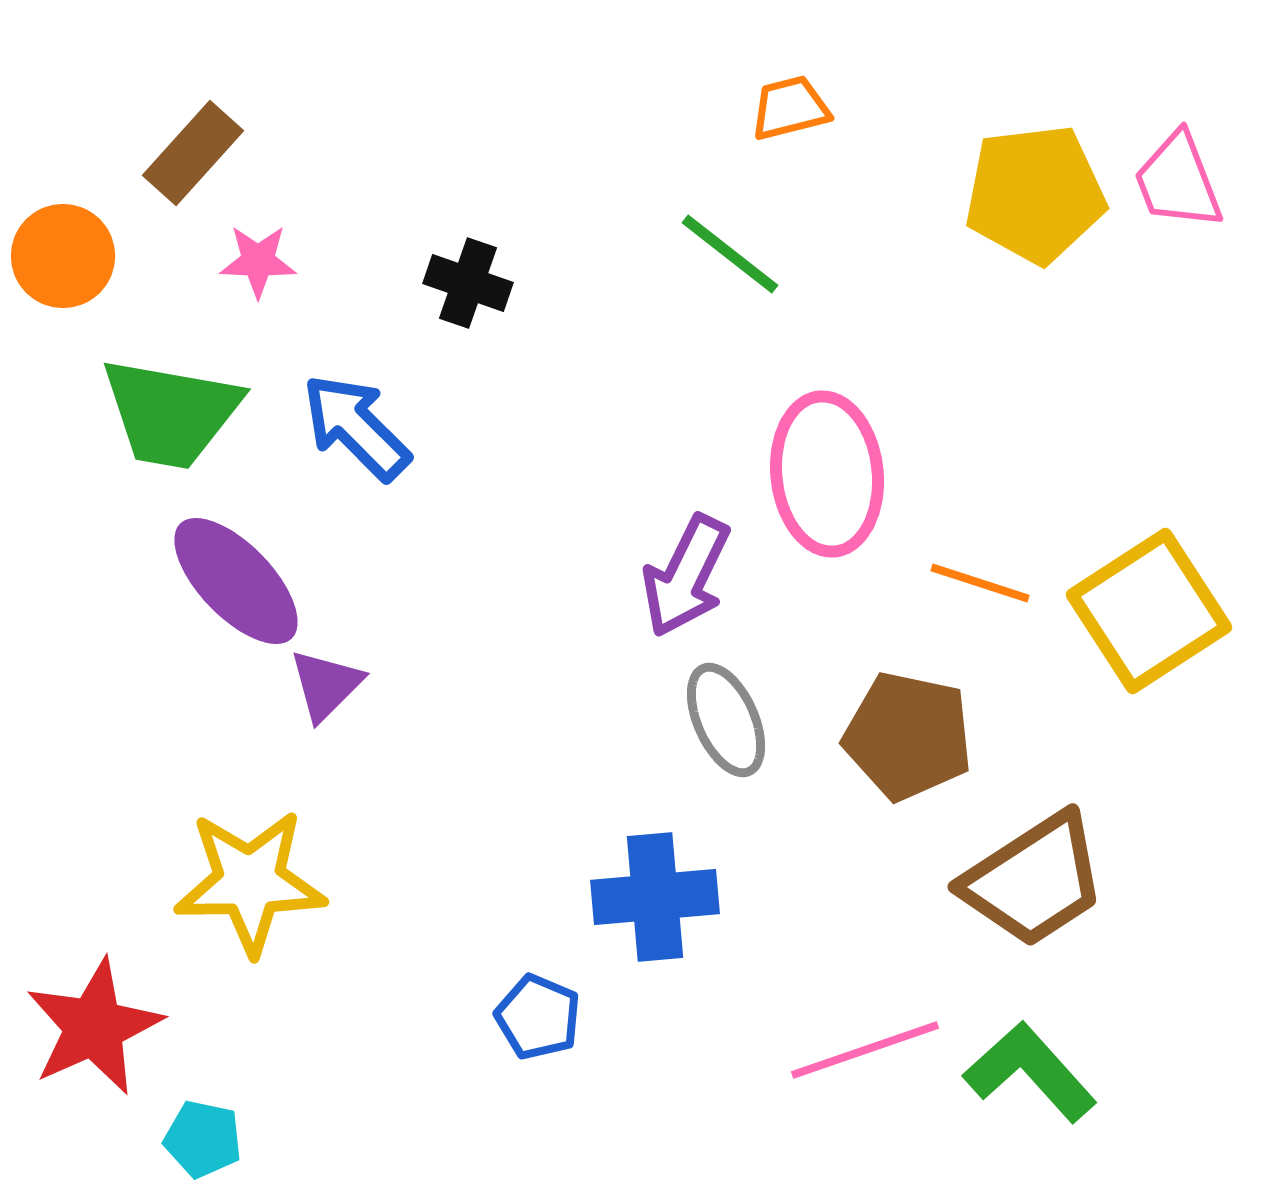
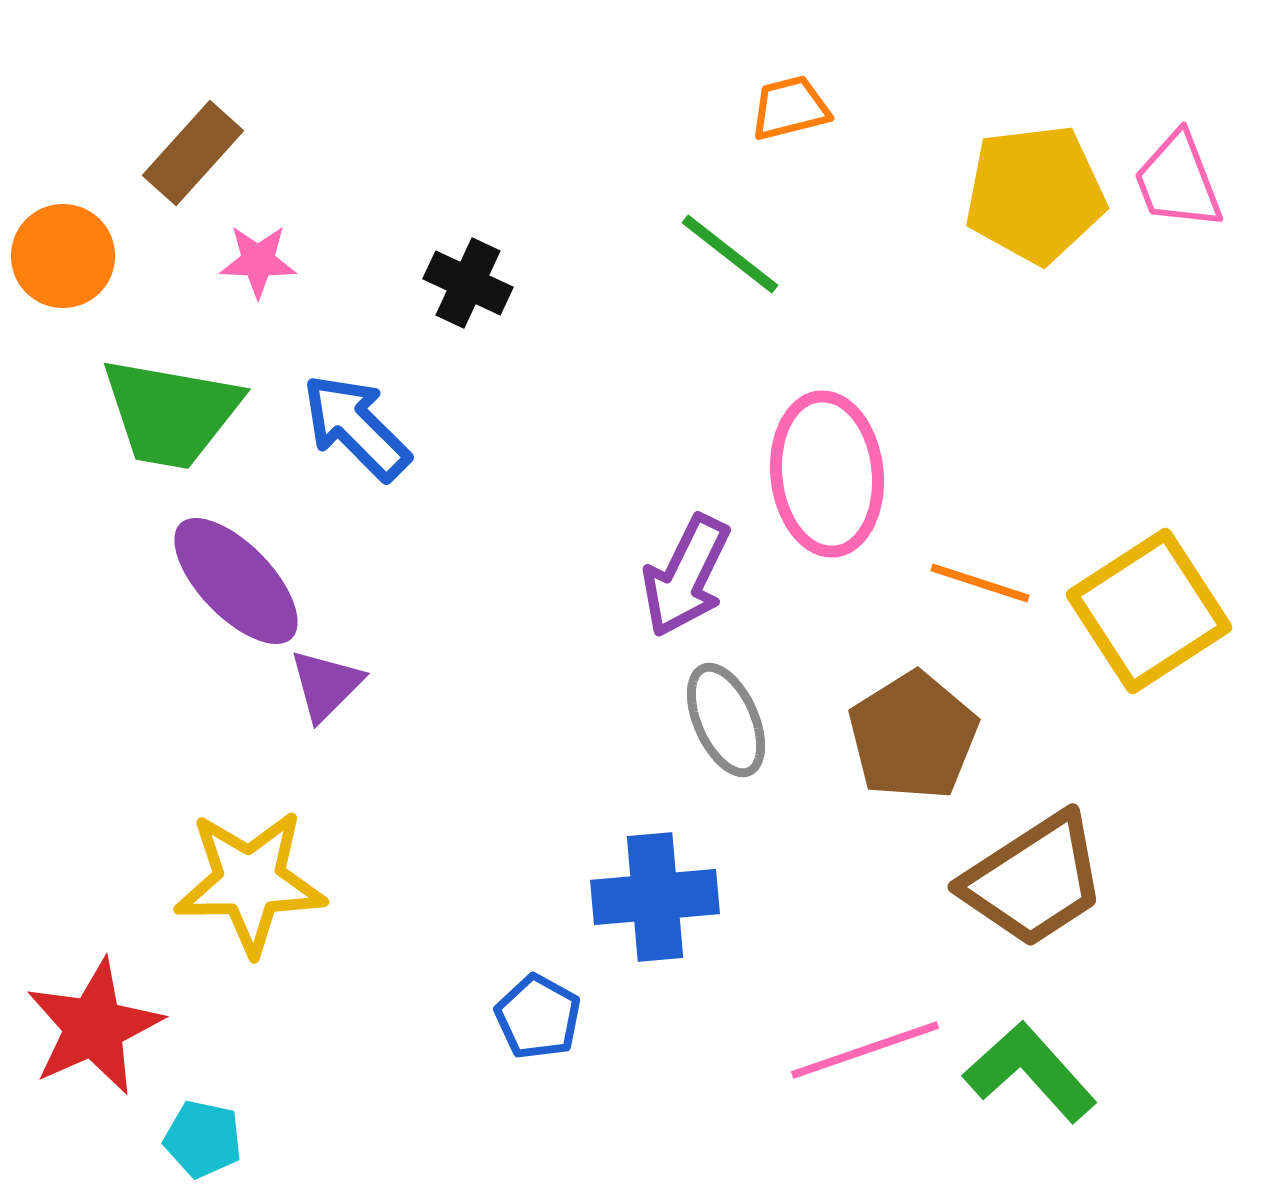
black cross: rotated 6 degrees clockwise
brown pentagon: moved 5 px right; rotated 28 degrees clockwise
blue pentagon: rotated 6 degrees clockwise
